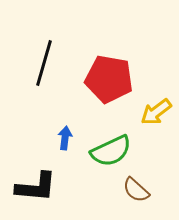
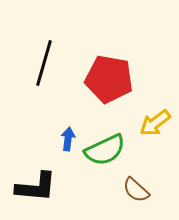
yellow arrow: moved 1 px left, 11 px down
blue arrow: moved 3 px right, 1 px down
green semicircle: moved 6 px left, 1 px up
